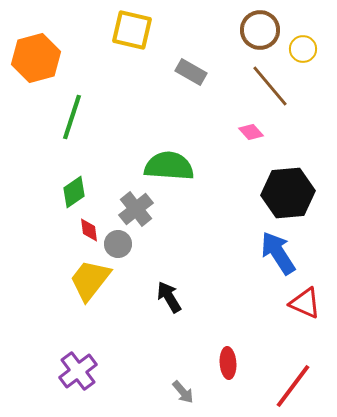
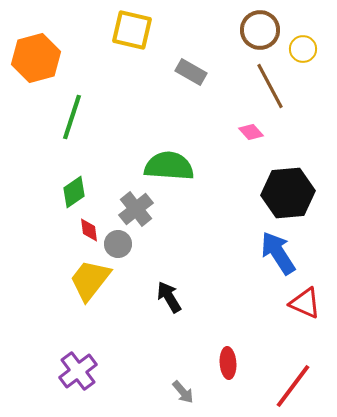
brown line: rotated 12 degrees clockwise
